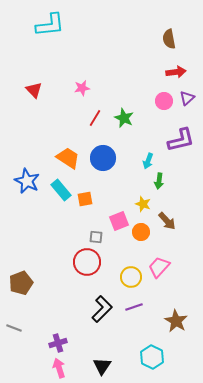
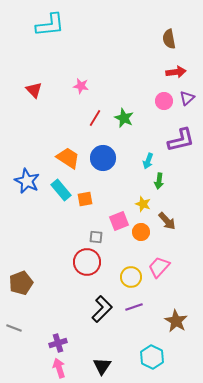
pink star: moved 1 px left, 2 px up; rotated 21 degrees clockwise
